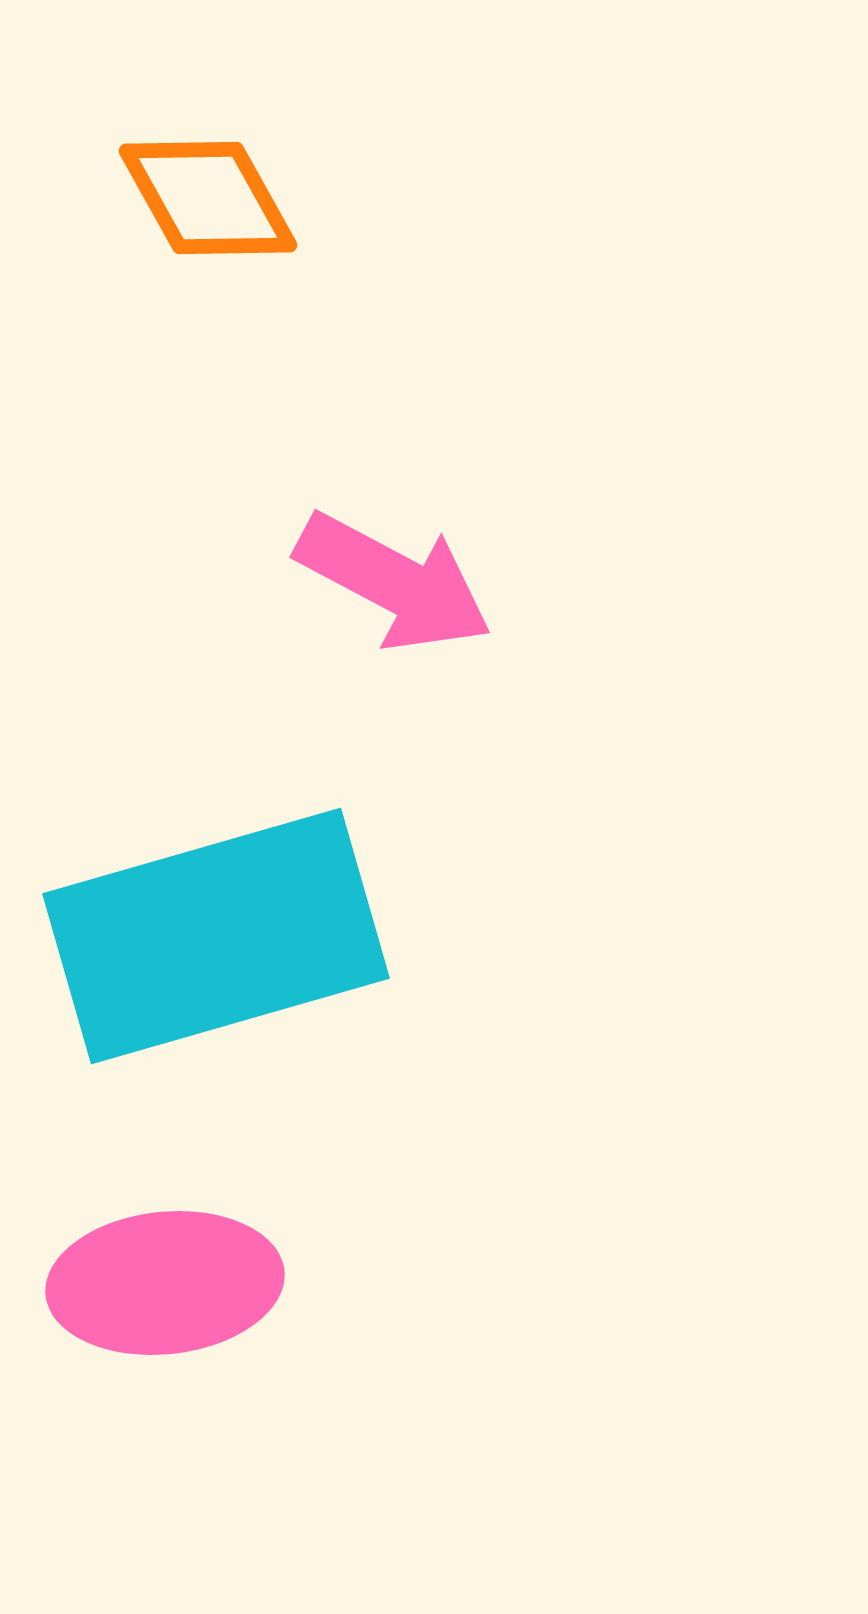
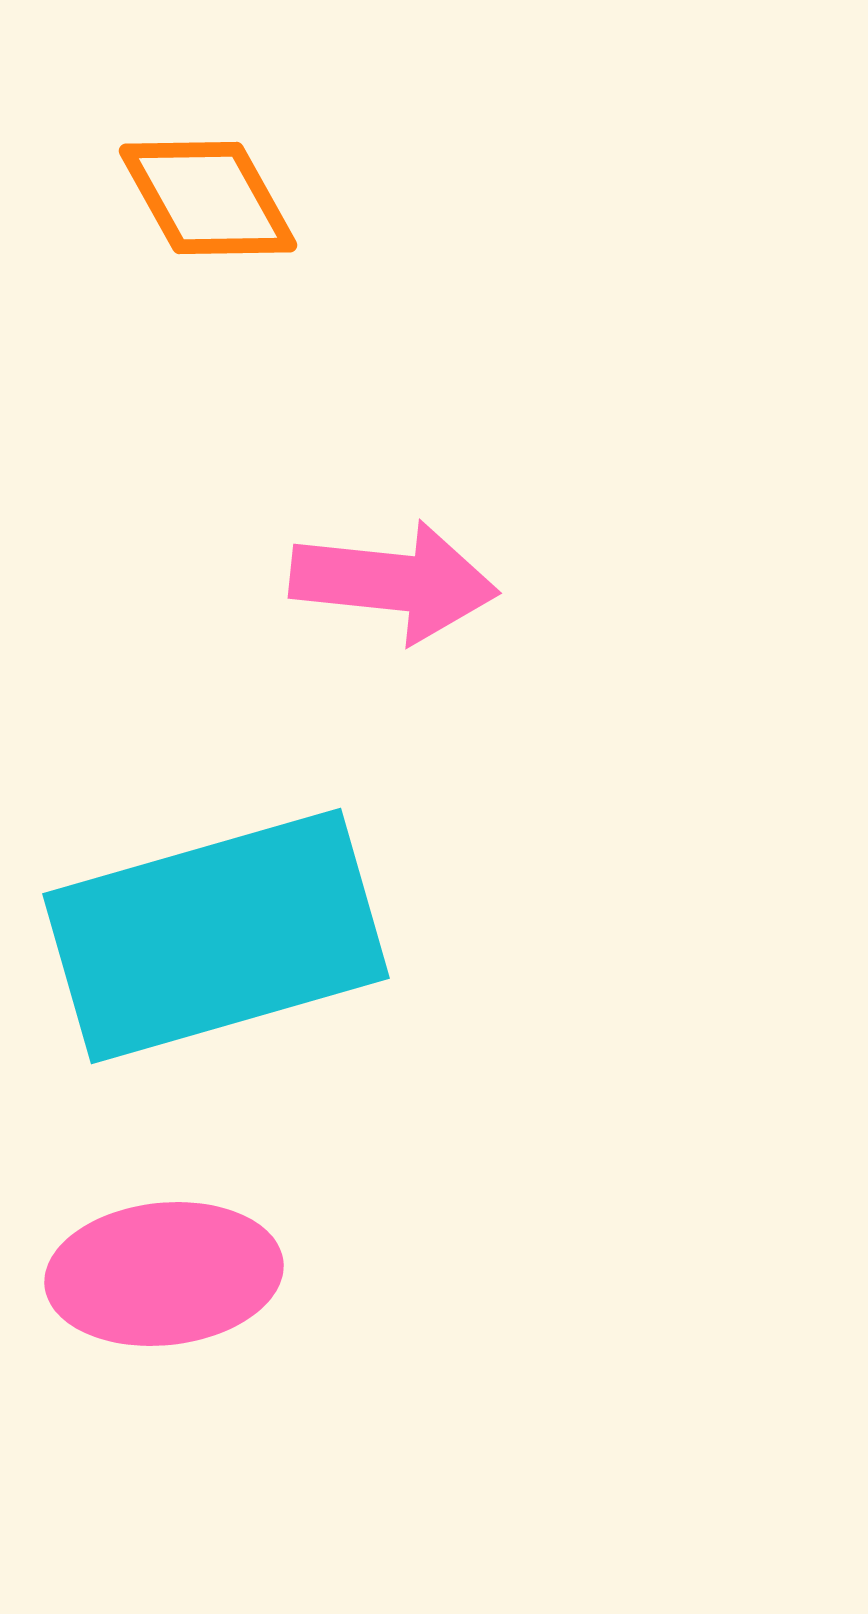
pink arrow: rotated 22 degrees counterclockwise
pink ellipse: moved 1 px left, 9 px up
